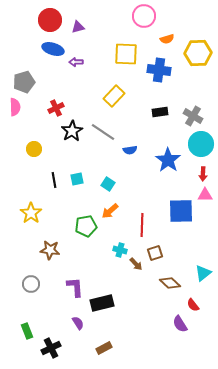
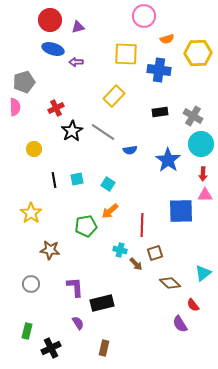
green rectangle at (27, 331): rotated 35 degrees clockwise
brown rectangle at (104, 348): rotated 49 degrees counterclockwise
